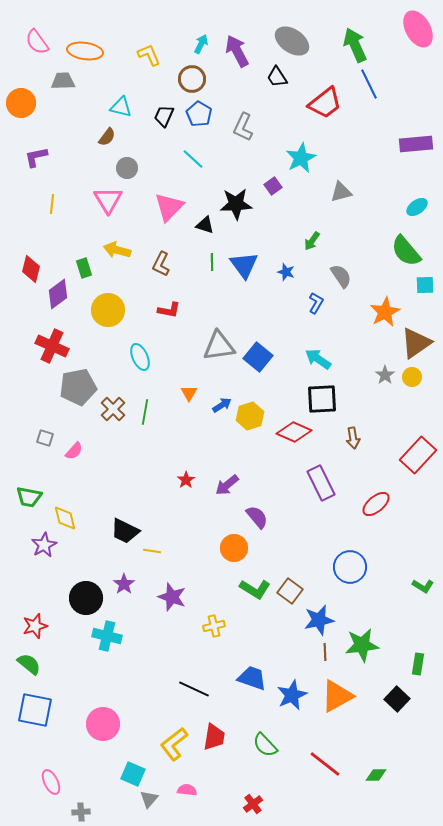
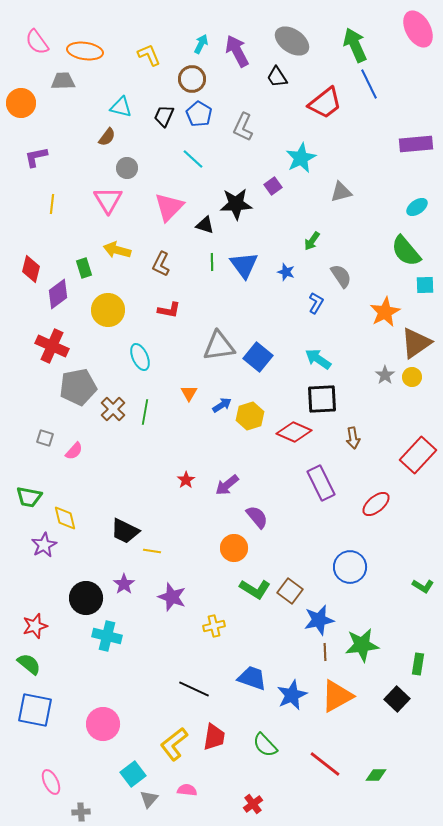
cyan square at (133, 774): rotated 30 degrees clockwise
